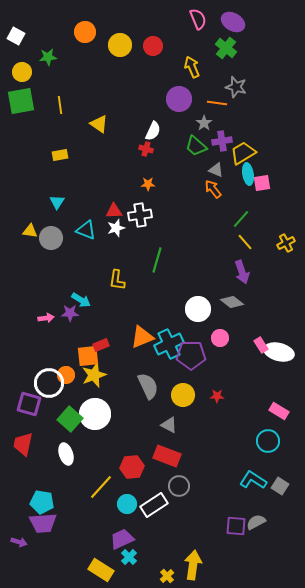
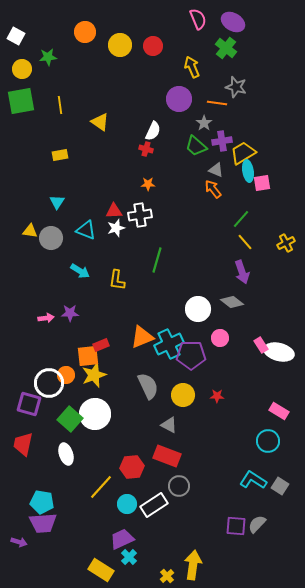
yellow circle at (22, 72): moved 3 px up
yellow triangle at (99, 124): moved 1 px right, 2 px up
cyan ellipse at (248, 174): moved 3 px up
cyan arrow at (81, 300): moved 1 px left, 29 px up
gray semicircle at (256, 522): moved 1 px right, 2 px down; rotated 18 degrees counterclockwise
